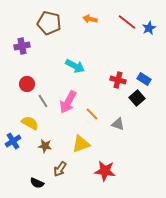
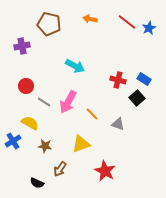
brown pentagon: moved 1 px down
red circle: moved 1 px left, 2 px down
gray line: moved 1 px right, 1 px down; rotated 24 degrees counterclockwise
red star: rotated 20 degrees clockwise
